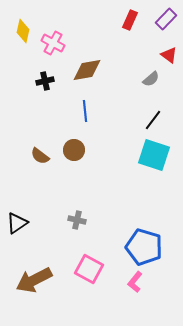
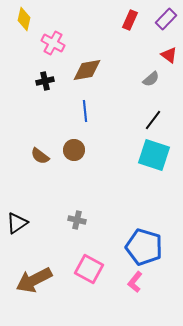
yellow diamond: moved 1 px right, 12 px up
